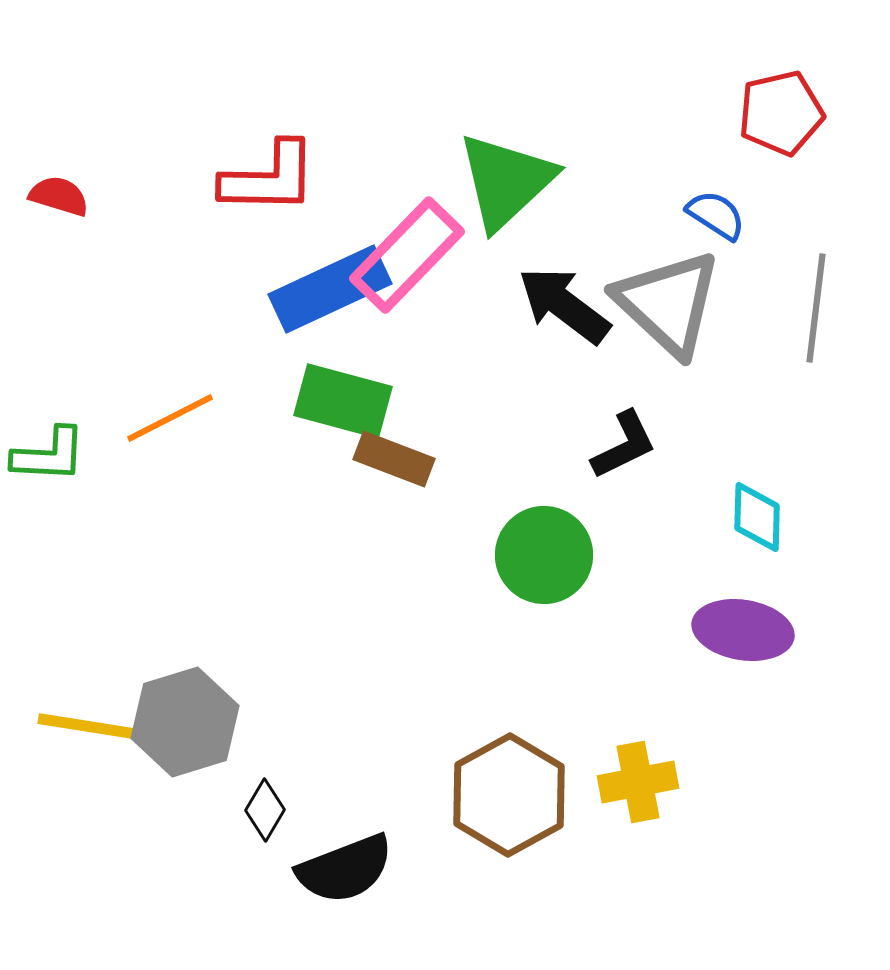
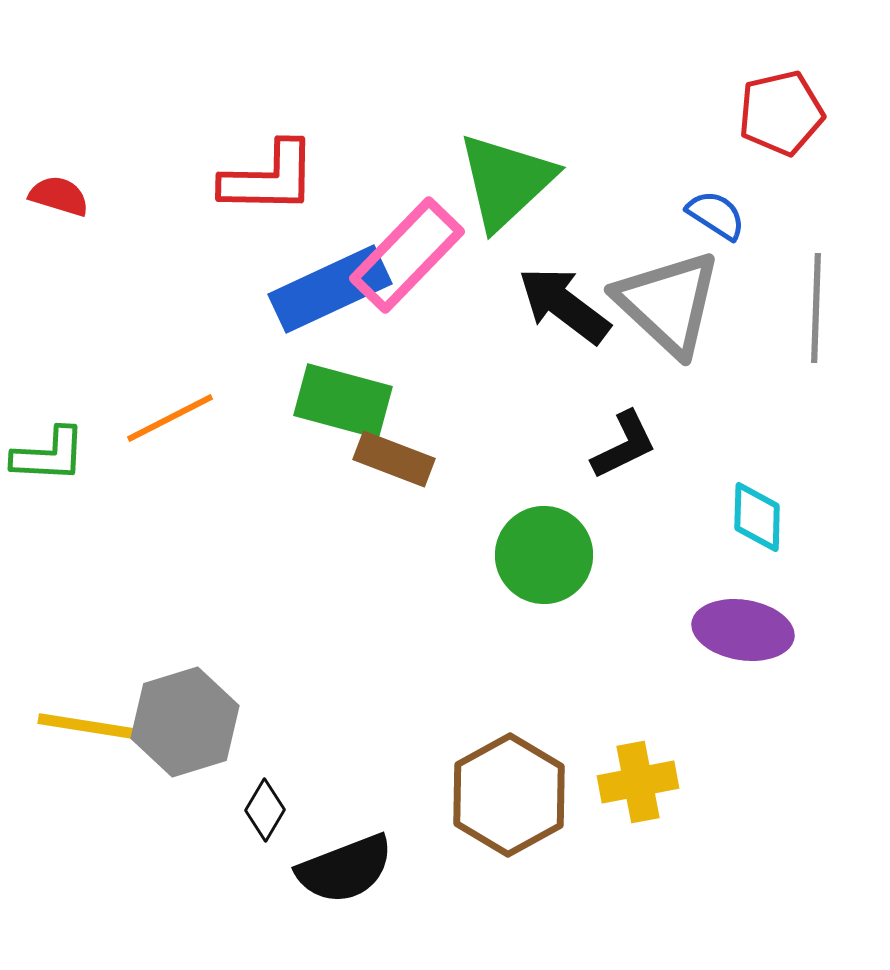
gray line: rotated 5 degrees counterclockwise
